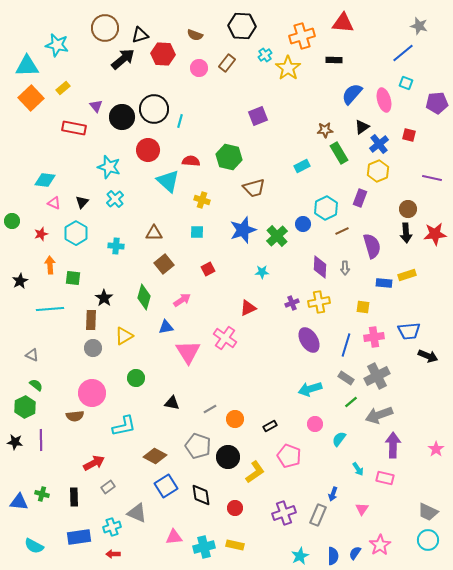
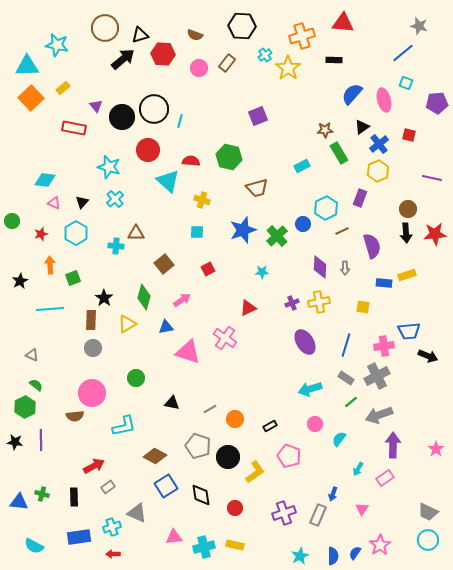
brown trapezoid at (254, 188): moved 3 px right
brown triangle at (154, 233): moved 18 px left
green square at (73, 278): rotated 28 degrees counterclockwise
yellow triangle at (124, 336): moved 3 px right, 12 px up
pink cross at (374, 337): moved 10 px right, 9 px down
purple ellipse at (309, 340): moved 4 px left, 2 px down
pink triangle at (188, 352): rotated 40 degrees counterclockwise
red arrow at (94, 463): moved 3 px down
cyan arrow at (358, 469): rotated 64 degrees clockwise
pink rectangle at (385, 478): rotated 48 degrees counterclockwise
